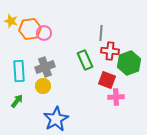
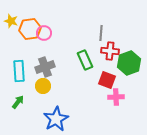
green arrow: moved 1 px right, 1 px down
